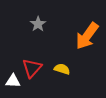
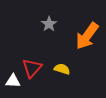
gray star: moved 11 px right
